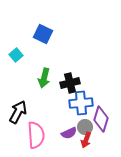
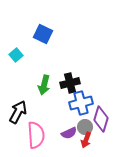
green arrow: moved 7 px down
blue cross: rotated 10 degrees counterclockwise
